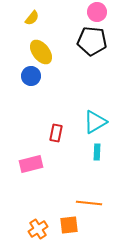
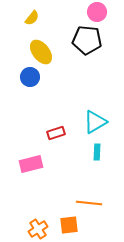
black pentagon: moved 5 px left, 1 px up
blue circle: moved 1 px left, 1 px down
red rectangle: rotated 60 degrees clockwise
